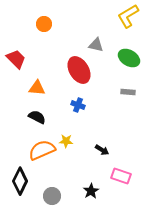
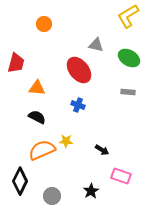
red trapezoid: moved 4 px down; rotated 60 degrees clockwise
red ellipse: rotated 8 degrees counterclockwise
